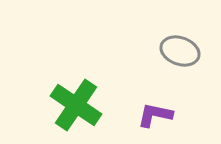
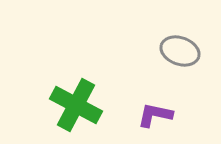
green cross: rotated 6 degrees counterclockwise
